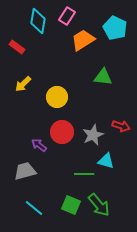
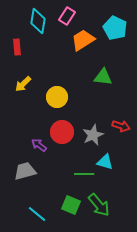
red rectangle: rotated 49 degrees clockwise
cyan triangle: moved 1 px left, 1 px down
cyan line: moved 3 px right, 6 px down
